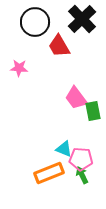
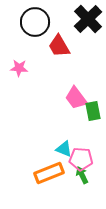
black cross: moved 6 px right
